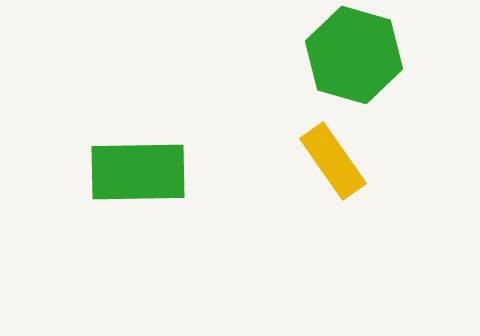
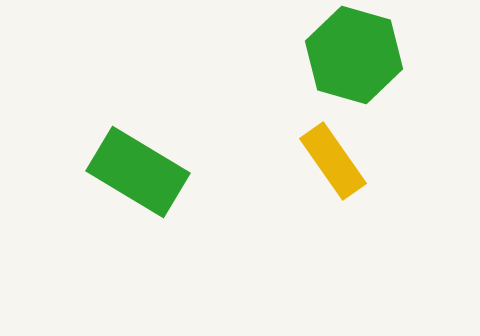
green rectangle: rotated 32 degrees clockwise
